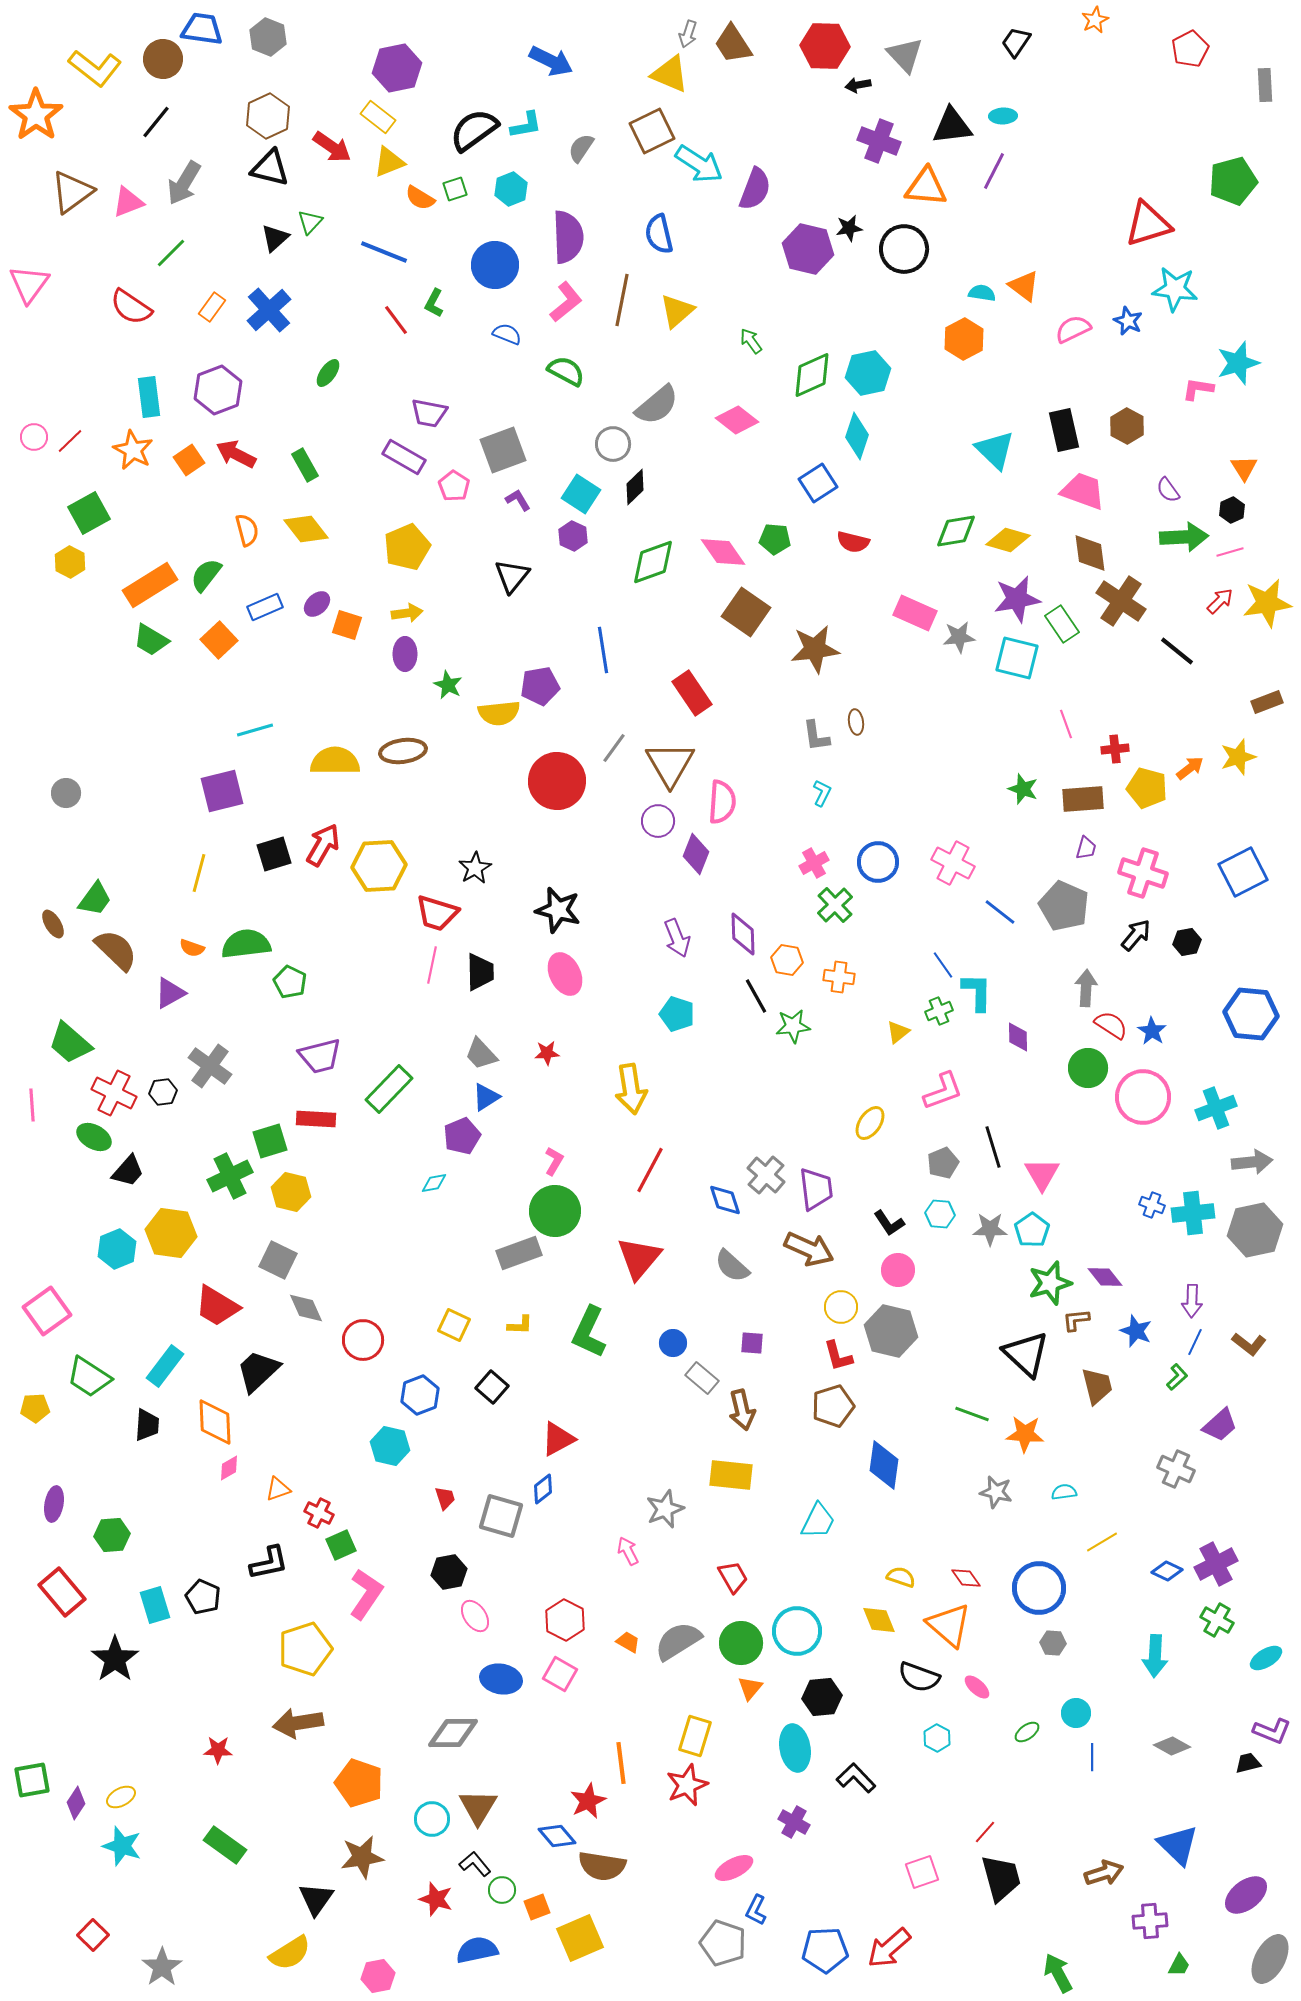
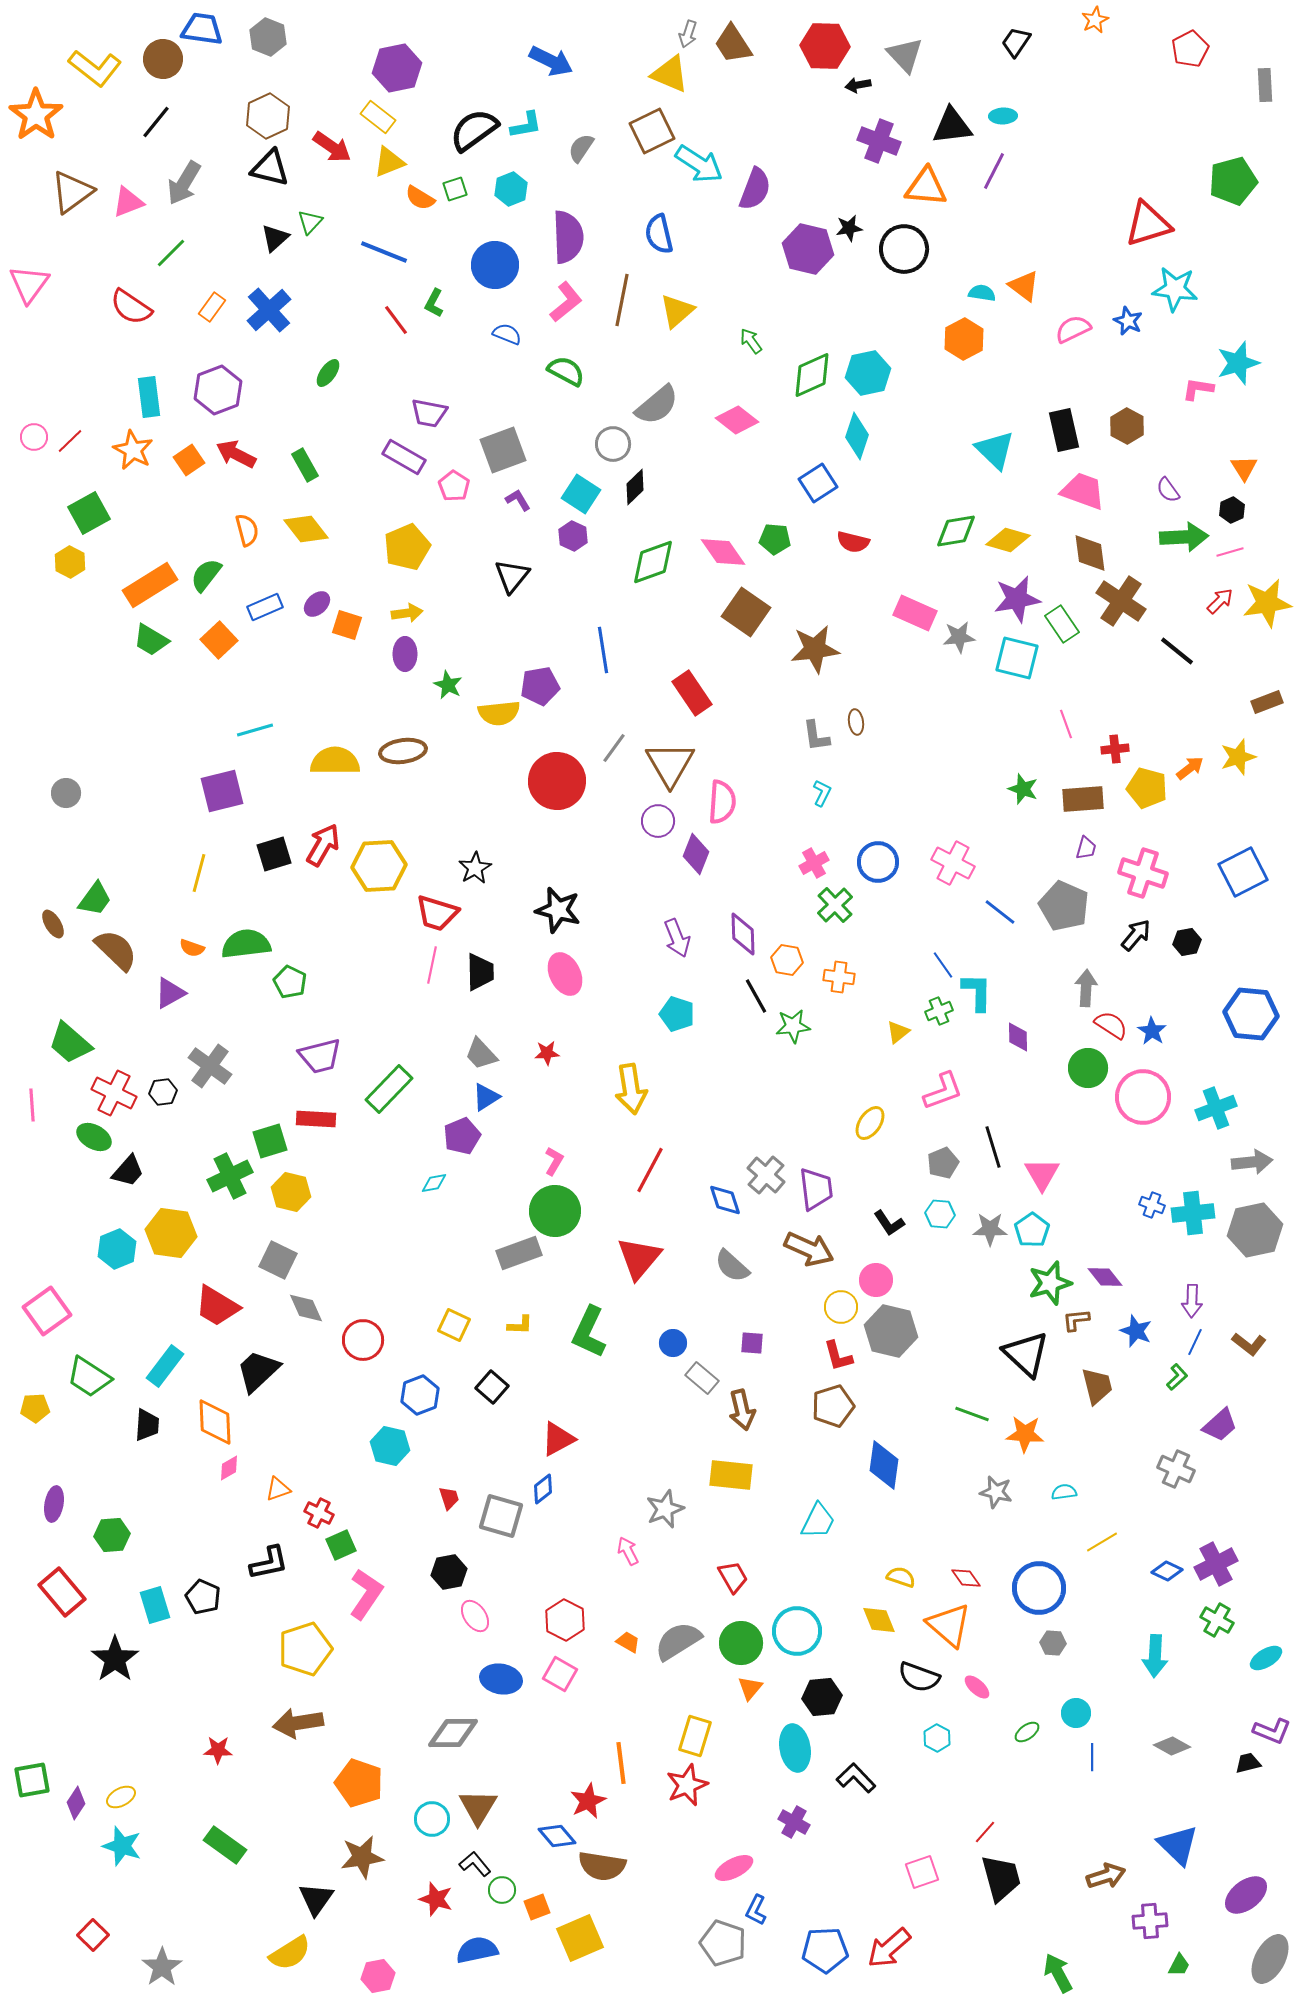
pink circle at (898, 1270): moved 22 px left, 10 px down
red trapezoid at (445, 1498): moved 4 px right
brown arrow at (1104, 1873): moved 2 px right, 3 px down
